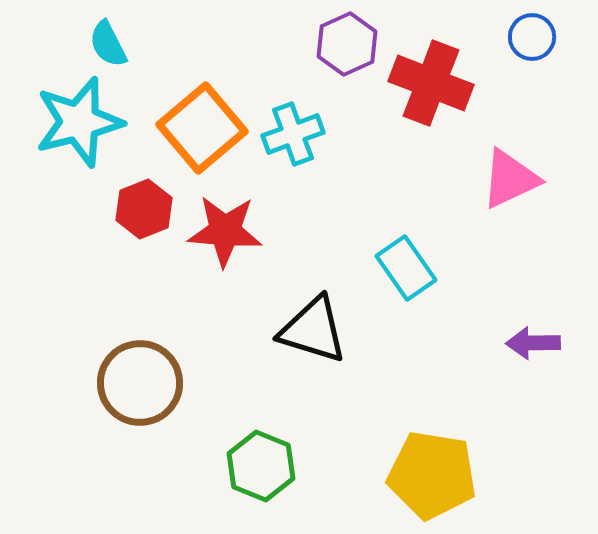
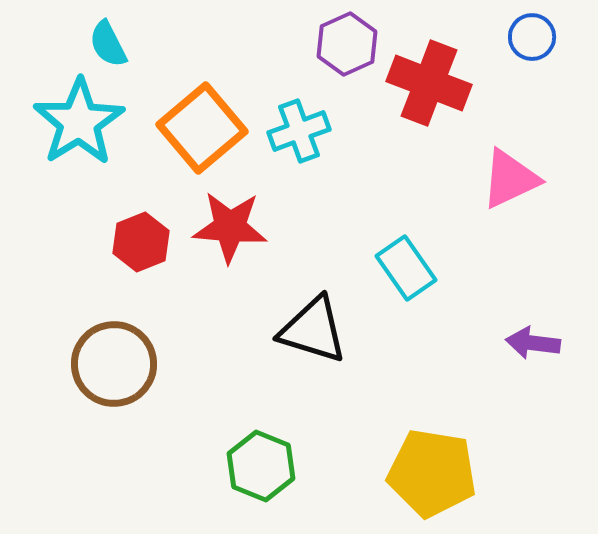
red cross: moved 2 px left
cyan star: rotated 18 degrees counterclockwise
cyan cross: moved 6 px right, 3 px up
red hexagon: moved 3 px left, 33 px down
red star: moved 5 px right, 4 px up
purple arrow: rotated 8 degrees clockwise
brown circle: moved 26 px left, 19 px up
yellow pentagon: moved 2 px up
